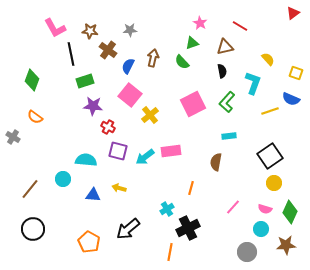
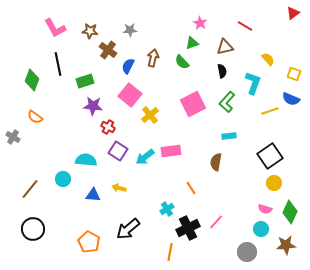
red line at (240, 26): moved 5 px right
black line at (71, 54): moved 13 px left, 10 px down
yellow square at (296, 73): moved 2 px left, 1 px down
purple square at (118, 151): rotated 18 degrees clockwise
orange line at (191, 188): rotated 48 degrees counterclockwise
pink line at (233, 207): moved 17 px left, 15 px down
